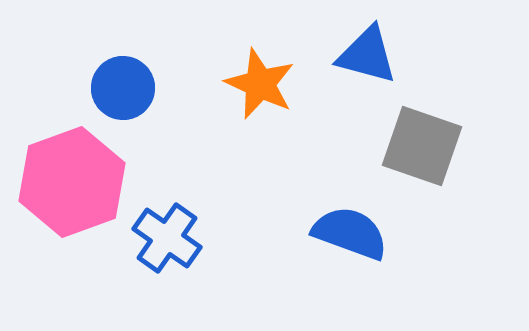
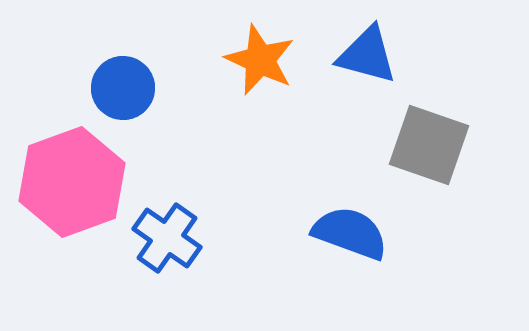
orange star: moved 24 px up
gray square: moved 7 px right, 1 px up
